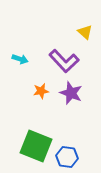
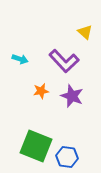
purple star: moved 1 px right, 3 px down
